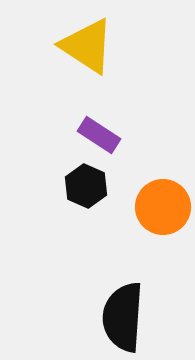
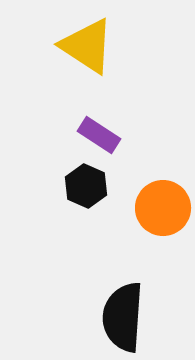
orange circle: moved 1 px down
